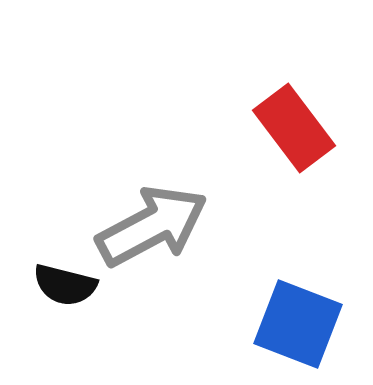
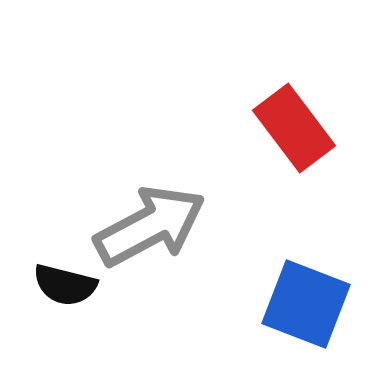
gray arrow: moved 2 px left
blue square: moved 8 px right, 20 px up
